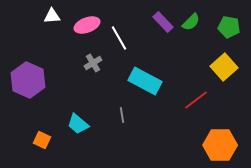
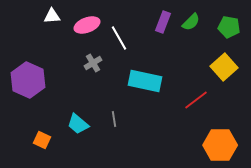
purple rectangle: rotated 65 degrees clockwise
cyan rectangle: rotated 16 degrees counterclockwise
gray line: moved 8 px left, 4 px down
